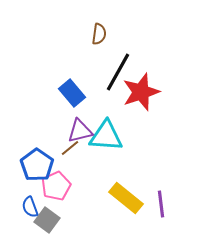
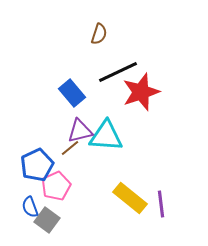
brown semicircle: rotated 10 degrees clockwise
black line: rotated 36 degrees clockwise
blue pentagon: rotated 12 degrees clockwise
yellow rectangle: moved 4 px right
